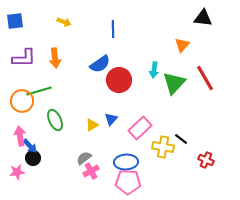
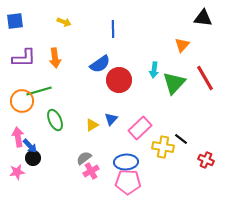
pink arrow: moved 2 px left, 1 px down
